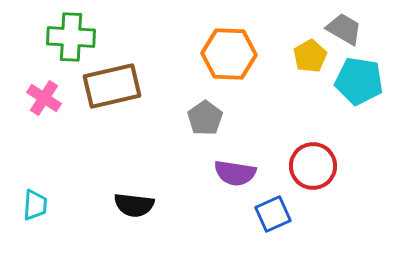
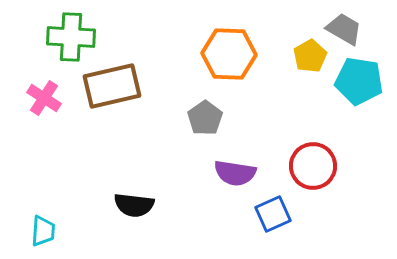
cyan trapezoid: moved 8 px right, 26 px down
